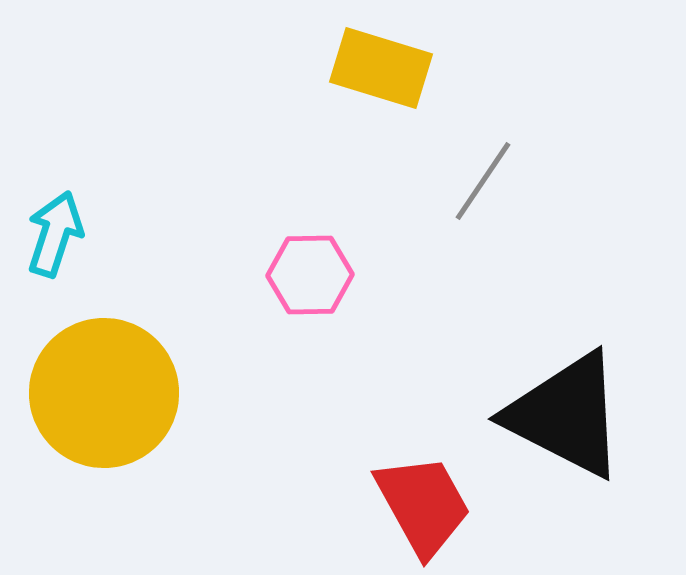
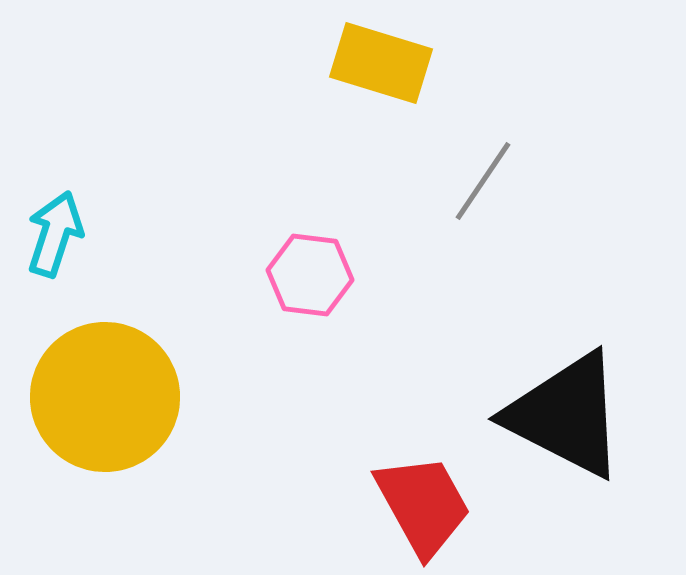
yellow rectangle: moved 5 px up
pink hexagon: rotated 8 degrees clockwise
yellow circle: moved 1 px right, 4 px down
